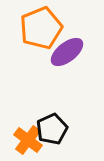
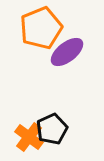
orange cross: moved 1 px right, 3 px up
